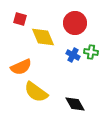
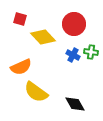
red circle: moved 1 px left, 1 px down
yellow diamond: rotated 20 degrees counterclockwise
